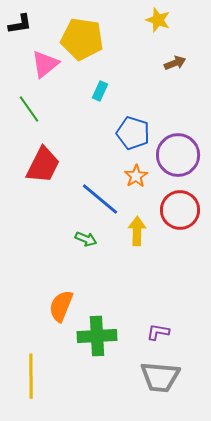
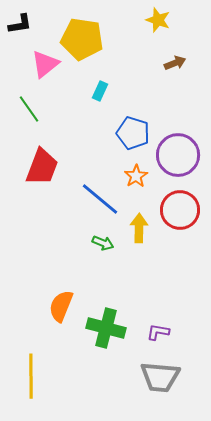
red trapezoid: moved 1 px left, 2 px down; rotated 6 degrees counterclockwise
yellow arrow: moved 2 px right, 3 px up
green arrow: moved 17 px right, 4 px down
green cross: moved 9 px right, 8 px up; rotated 18 degrees clockwise
